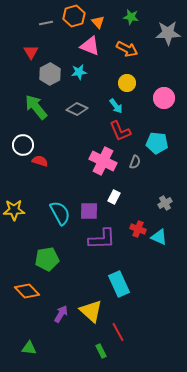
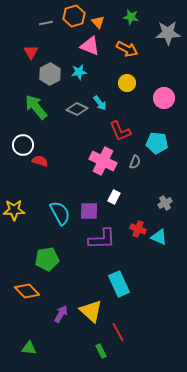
cyan arrow: moved 16 px left, 3 px up
